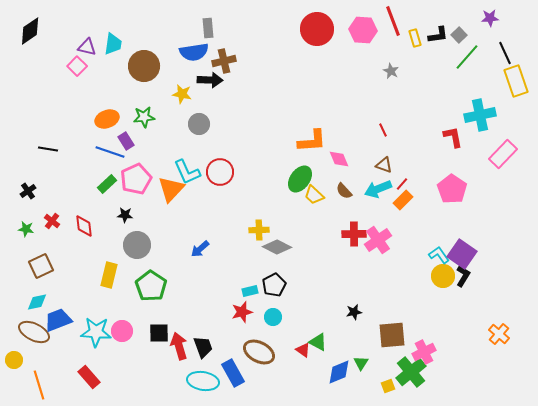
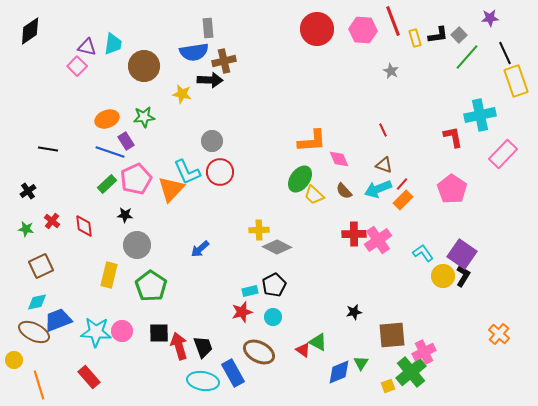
gray circle at (199, 124): moved 13 px right, 17 px down
cyan L-shape at (439, 255): moved 16 px left, 2 px up
